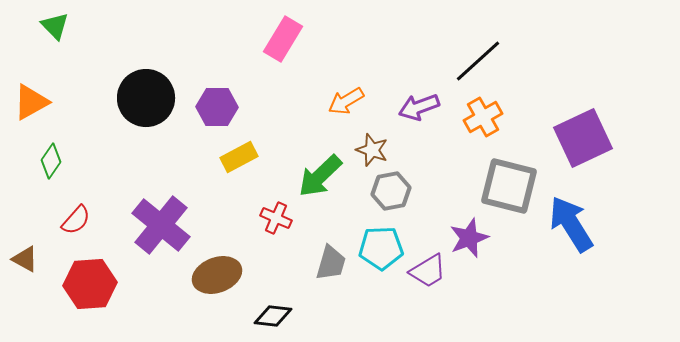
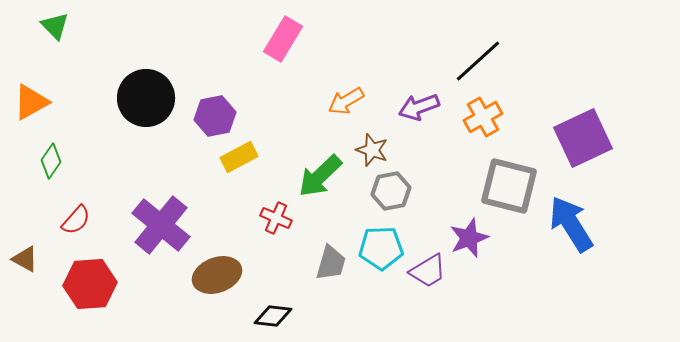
purple hexagon: moved 2 px left, 9 px down; rotated 12 degrees counterclockwise
